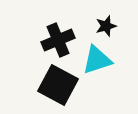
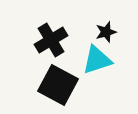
black star: moved 6 px down
black cross: moved 7 px left; rotated 8 degrees counterclockwise
